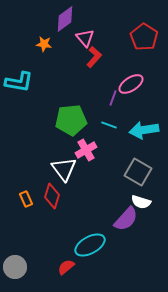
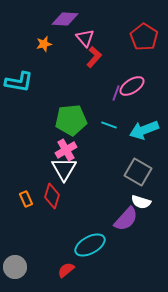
purple diamond: rotated 40 degrees clockwise
orange star: rotated 21 degrees counterclockwise
pink ellipse: moved 1 px right, 2 px down
purple line: moved 3 px right, 5 px up
cyan arrow: rotated 12 degrees counterclockwise
pink cross: moved 20 px left
white triangle: rotated 8 degrees clockwise
red semicircle: moved 3 px down
